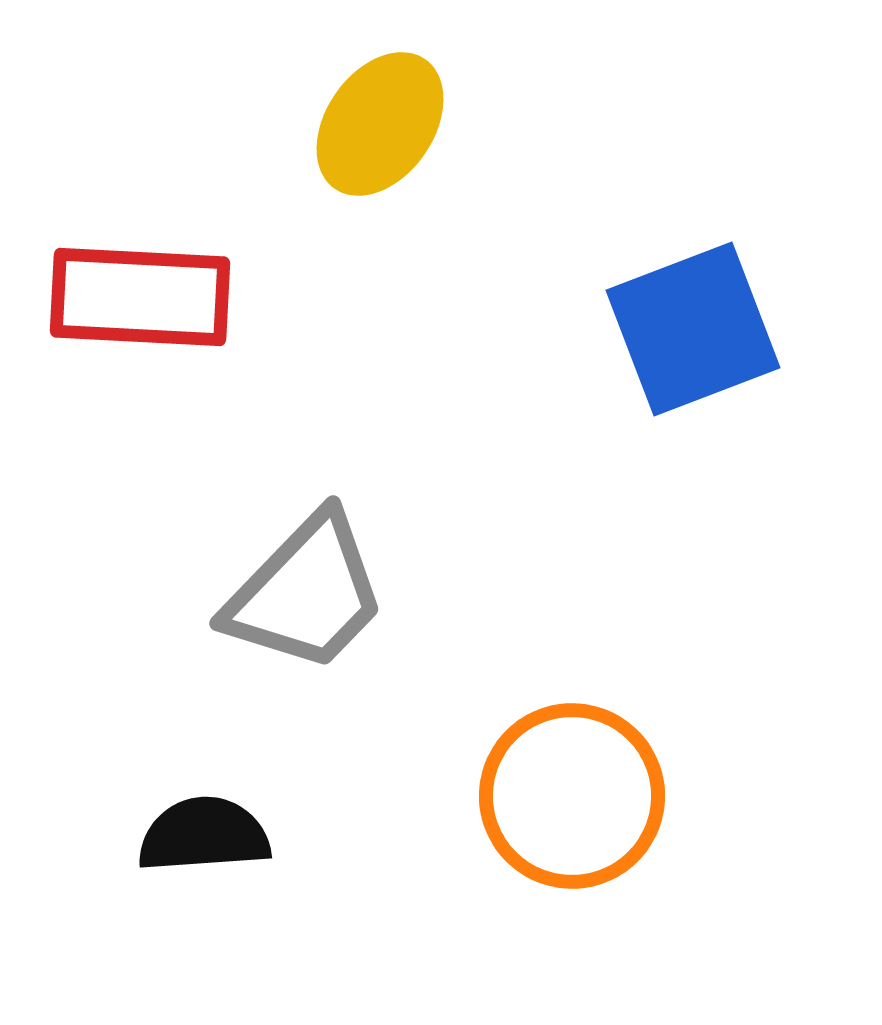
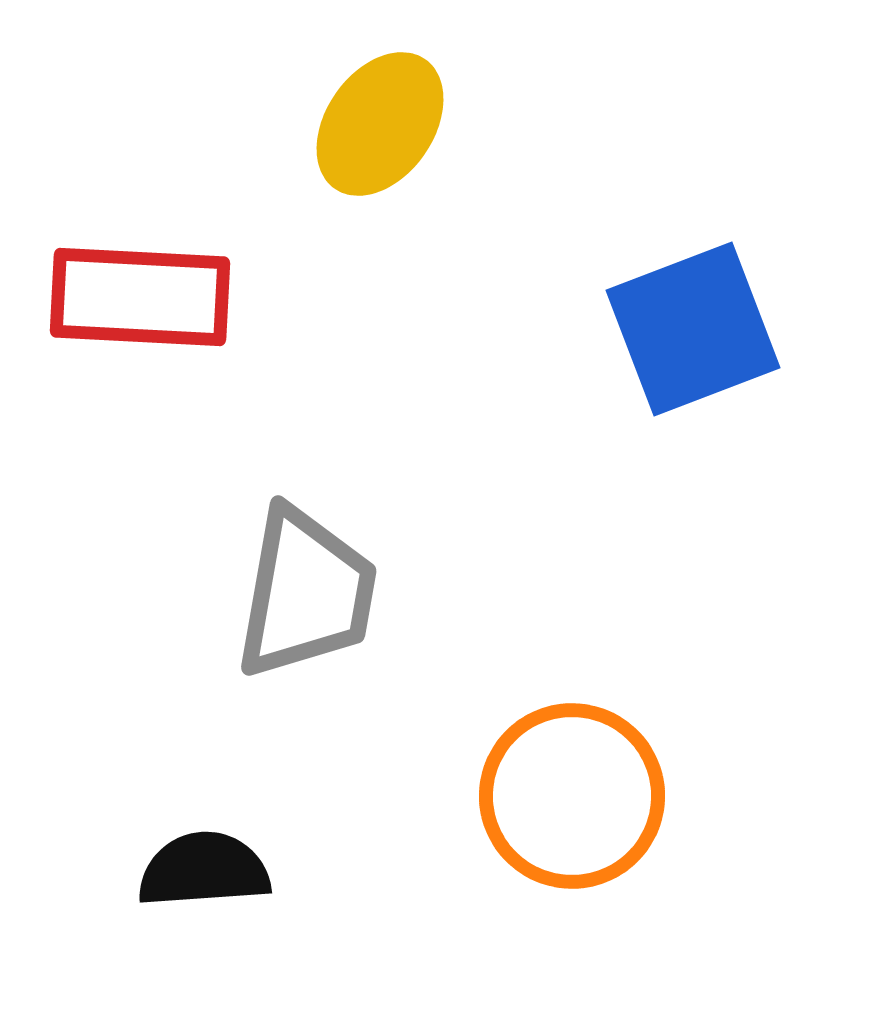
gray trapezoid: rotated 34 degrees counterclockwise
black semicircle: moved 35 px down
